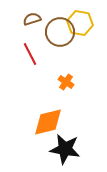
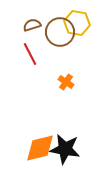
brown semicircle: moved 6 px down
yellow hexagon: moved 3 px left
orange diamond: moved 8 px left, 26 px down
